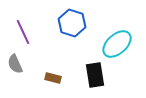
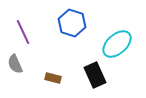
black rectangle: rotated 15 degrees counterclockwise
